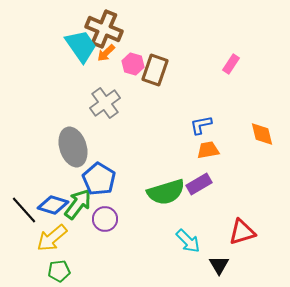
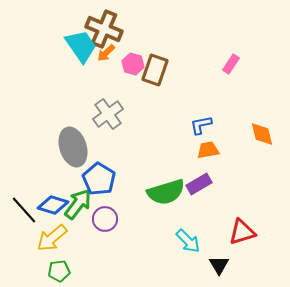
gray cross: moved 3 px right, 11 px down
